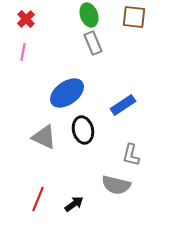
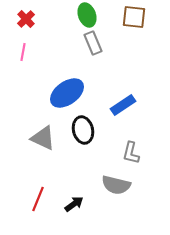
green ellipse: moved 2 px left
gray triangle: moved 1 px left, 1 px down
gray L-shape: moved 2 px up
